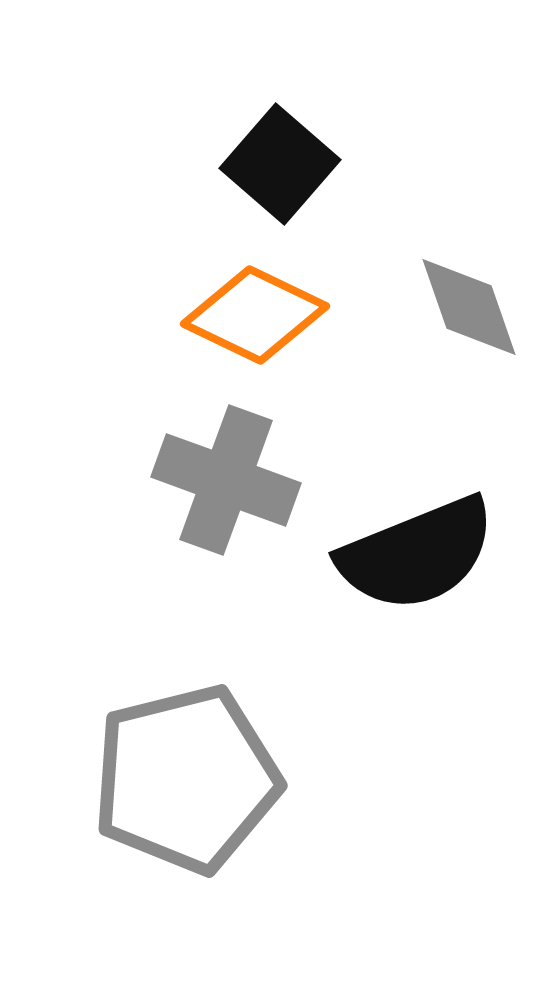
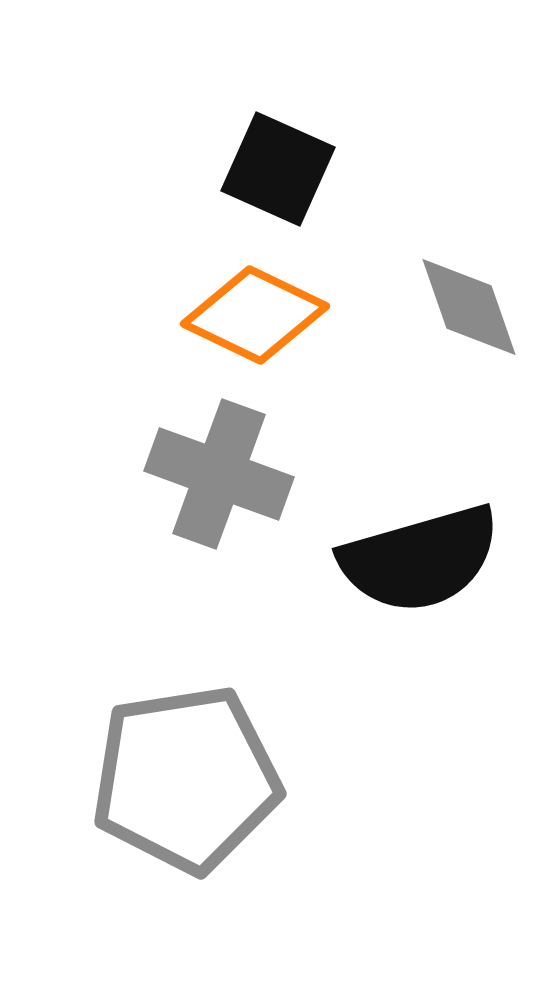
black square: moved 2 px left, 5 px down; rotated 17 degrees counterclockwise
gray cross: moved 7 px left, 6 px up
black semicircle: moved 3 px right, 5 px down; rotated 6 degrees clockwise
gray pentagon: rotated 5 degrees clockwise
